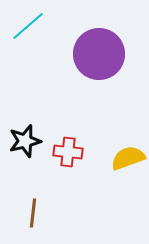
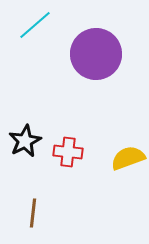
cyan line: moved 7 px right, 1 px up
purple circle: moved 3 px left
black star: rotated 12 degrees counterclockwise
